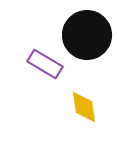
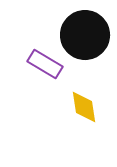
black circle: moved 2 px left
